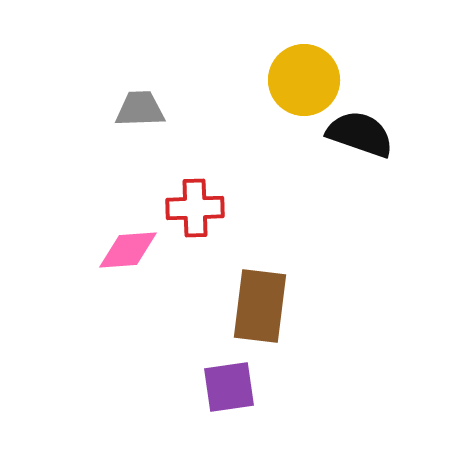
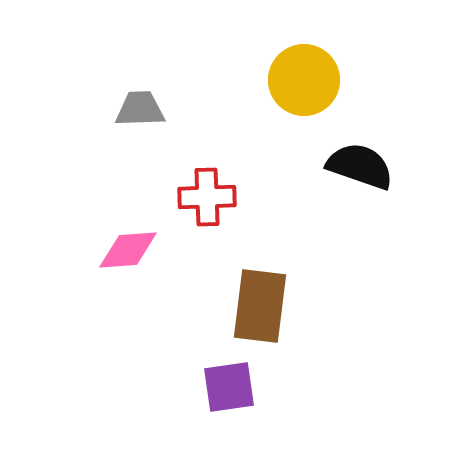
black semicircle: moved 32 px down
red cross: moved 12 px right, 11 px up
